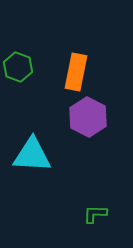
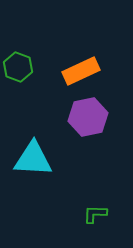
orange rectangle: moved 5 px right, 1 px up; rotated 54 degrees clockwise
purple hexagon: rotated 21 degrees clockwise
cyan triangle: moved 1 px right, 4 px down
